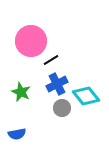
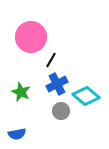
pink circle: moved 4 px up
black line: rotated 28 degrees counterclockwise
cyan diamond: rotated 12 degrees counterclockwise
gray circle: moved 1 px left, 3 px down
